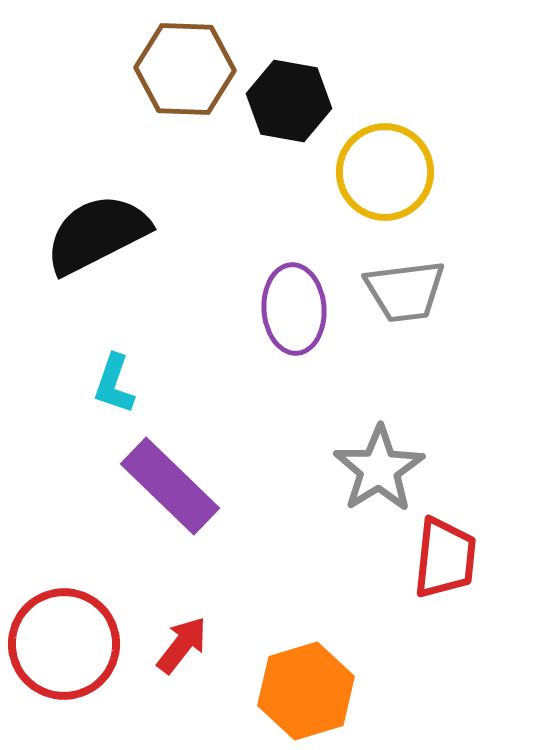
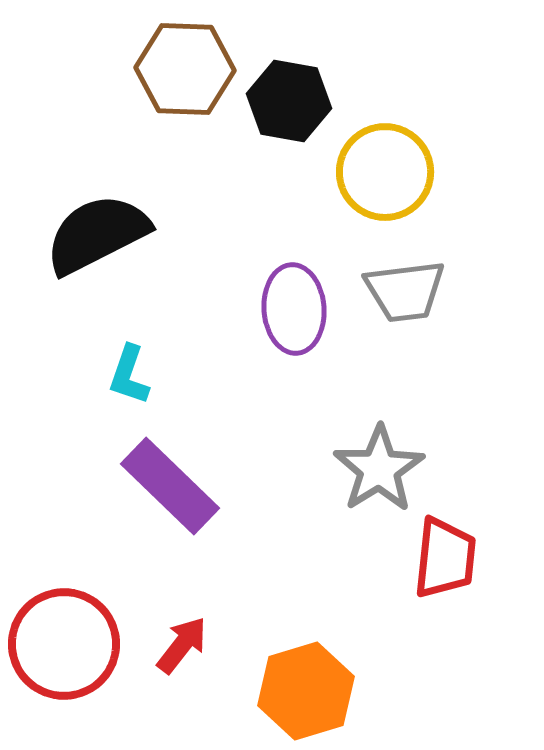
cyan L-shape: moved 15 px right, 9 px up
